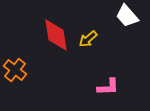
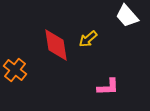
red diamond: moved 10 px down
